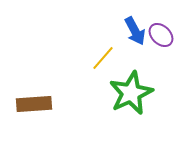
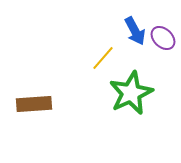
purple ellipse: moved 2 px right, 3 px down
